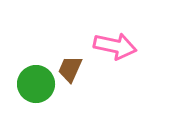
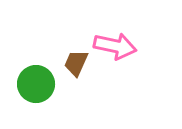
brown trapezoid: moved 6 px right, 6 px up
